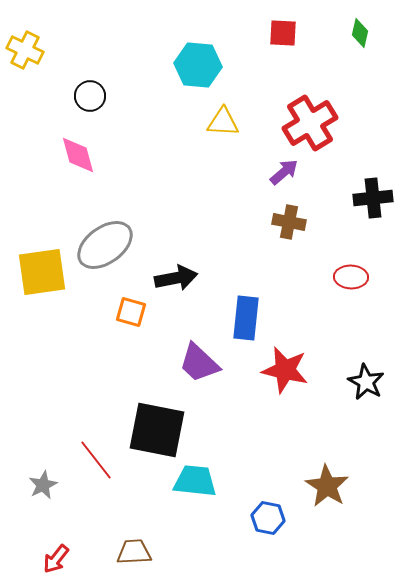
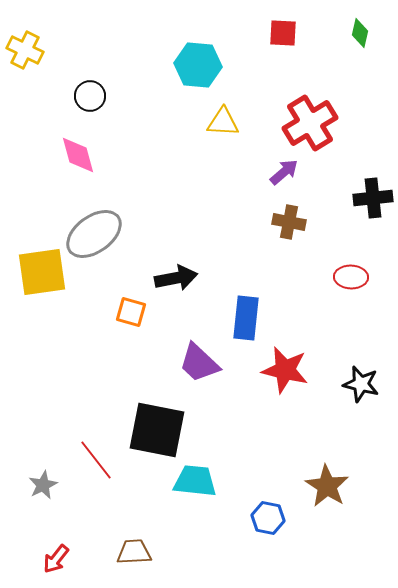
gray ellipse: moved 11 px left, 11 px up
black star: moved 5 px left, 2 px down; rotated 15 degrees counterclockwise
